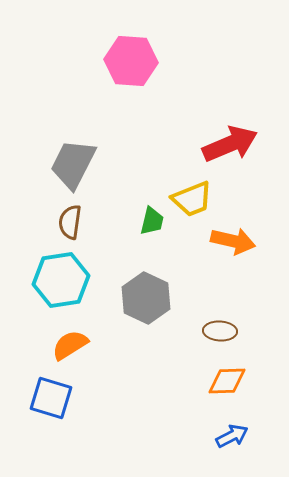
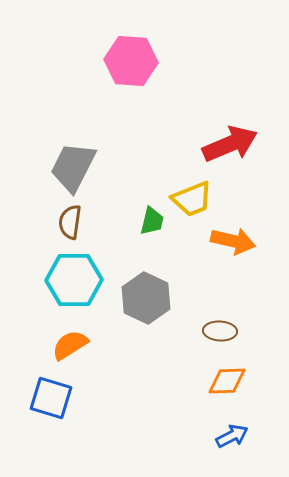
gray trapezoid: moved 3 px down
cyan hexagon: moved 13 px right; rotated 8 degrees clockwise
